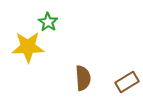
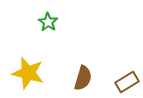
yellow star: moved 26 px down; rotated 16 degrees clockwise
brown semicircle: rotated 20 degrees clockwise
